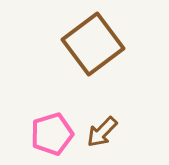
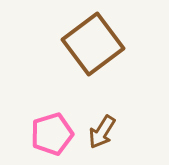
brown arrow: rotated 12 degrees counterclockwise
